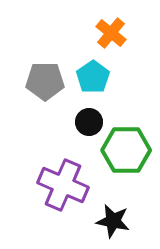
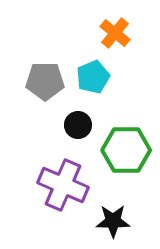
orange cross: moved 4 px right
cyan pentagon: rotated 12 degrees clockwise
black circle: moved 11 px left, 3 px down
black star: rotated 12 degrees counterclockwise
